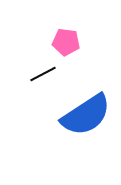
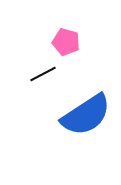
pink pentagon: rotated 8 degrees clockwise
